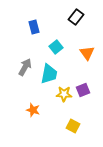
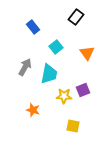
blue rectangle: moved 1 px left; rotated 24 degrees counterclockwise
yellow star: moved 2 px down
yellow square: rotated 16 degrees counterclockwise
